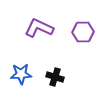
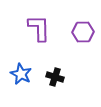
purple L-shape: rotated 64 degrees clockwise
blue star: rotated 30 degrees clockwise
